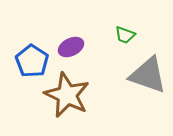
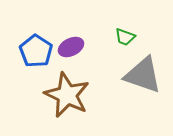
green trapezoid: moved 2 px down
blue pentagon: moved 4 px right, 10 px up
gray triangle: moved 5 px left
